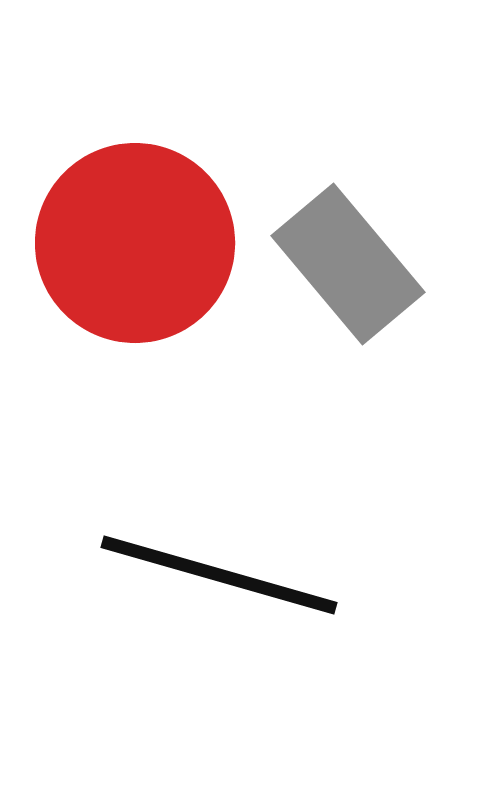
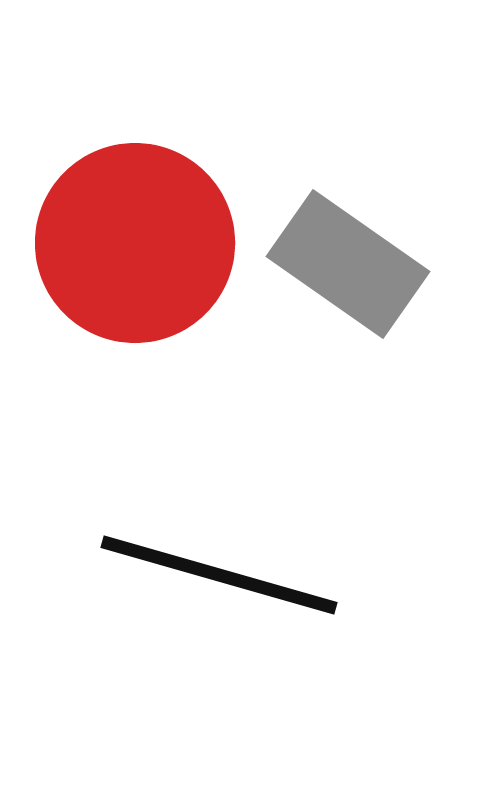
gray rectangle: rotated 15 degrees counterclockwise
